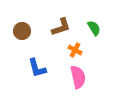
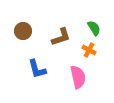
brown L-shape: moved 10 px down
brown circle: moved 1 px right
orange cross: moved 14 px right
blue L-shape: moved 1 px down
